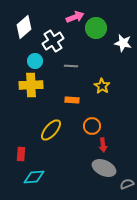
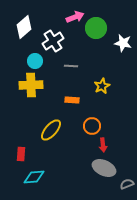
yellow star: rotated 14 degrees clockwise
